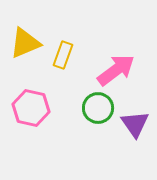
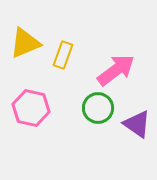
purple triangle: moved 2 px right; rotated 20 degrees counterclockwise
